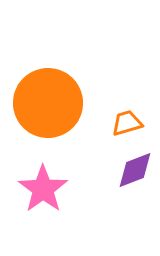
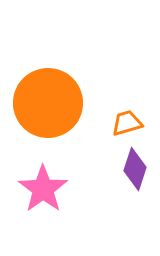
purple diamond: moved 1 px up; rotated 51 degrees counterclockwise
